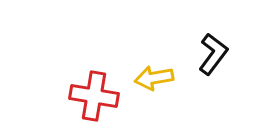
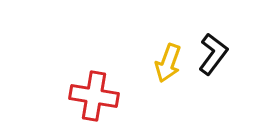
yellow arrow: moved 14 px right, 15 px up; rotated 60 degrees counterclockwise
